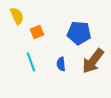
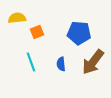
yellow semicircle: moved 2 px down; rotated 72 degrees counterclockwise
brown arrow: moved 1 px down
